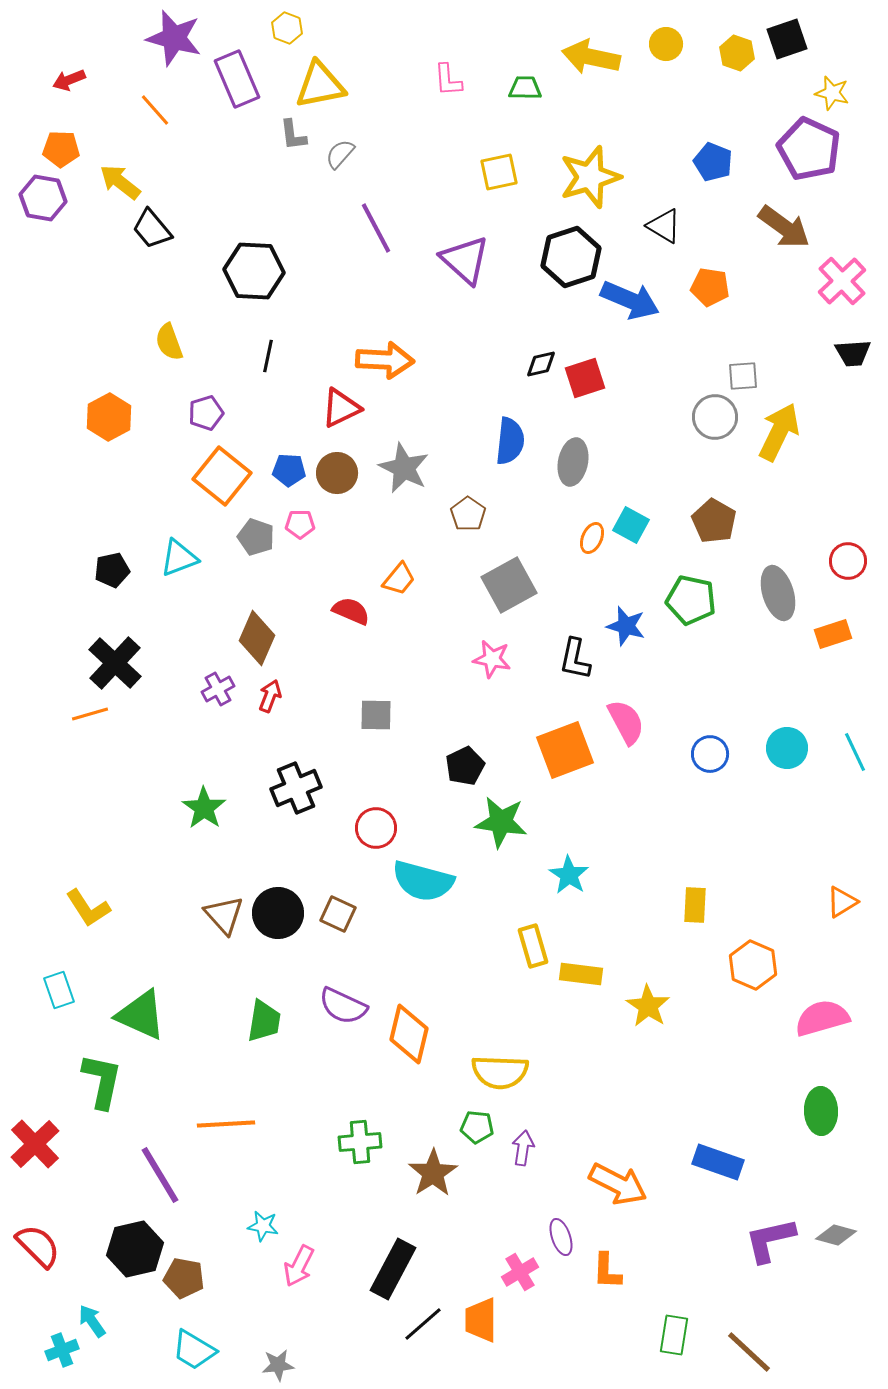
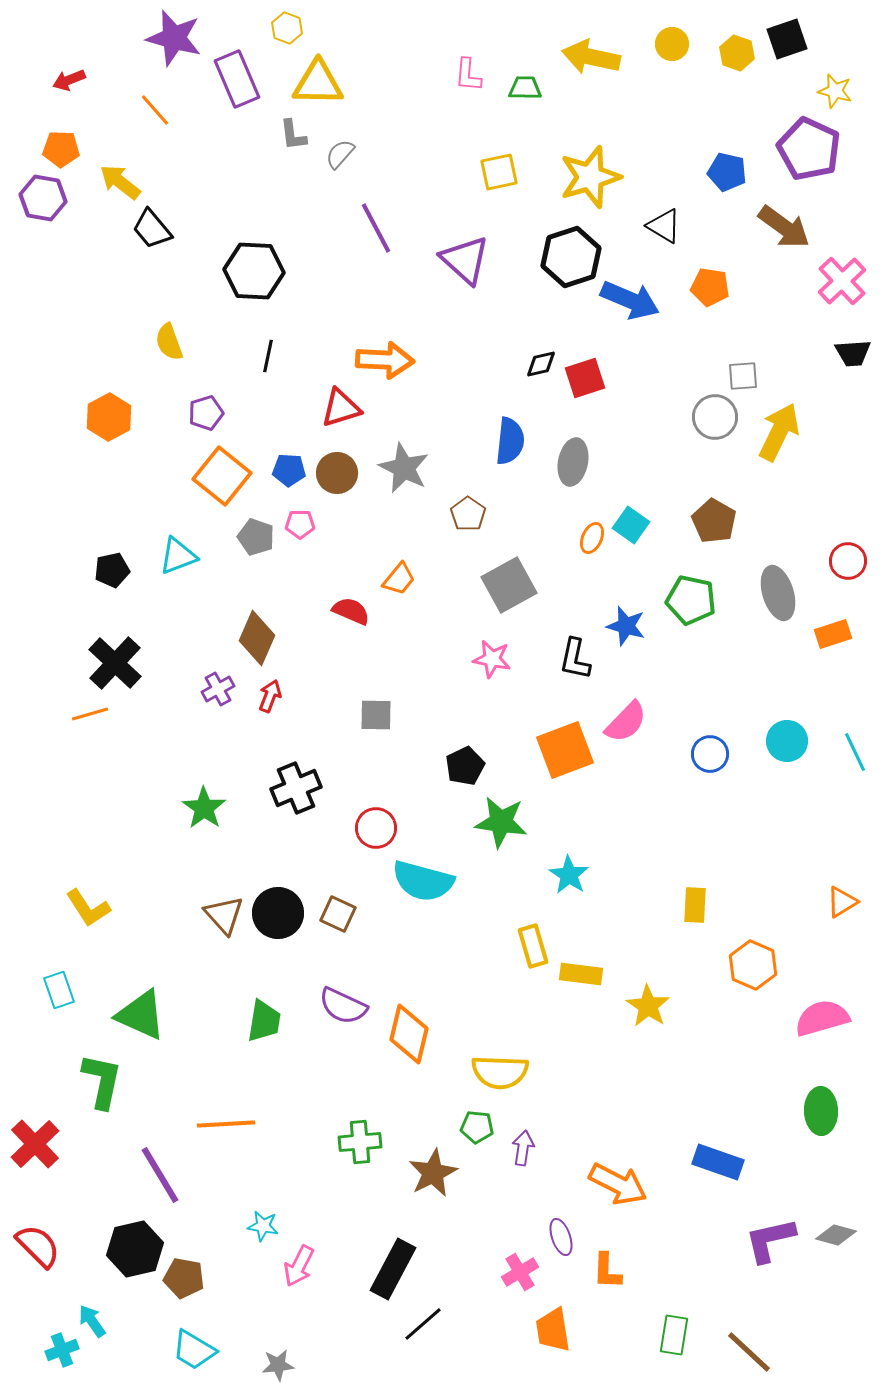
yellow circle at (666, 44): moved 6 px right
pink L-shape at (448, 80): moved 20 px right, 5 px up; rotated 9 degrees clockwise
yellow triangle at (320, 85): moved 2 px left, 2 px up; rotated 12 degrees clockwise
yellow star at (832, 93): moved 3 px right, 2 px up
blue pentagon at (713, 162): moved 14 px right, 10 px down; rotated 9 degrees counterclockwise
red triangle at (341, 408): rotated 9 degrees clockwise
cyan square at (631, 525): rotated 6 degrees clockwise
cyan triangle at (179, 558): moved 1 px left, 2 px up
pink semicircle at (626, 722): rotated 72 degrees clockwise
cyan circle at (787, 748): moved 7 px up
brown star at (433, 1173): rotated 6 degrees clockwise
orange trapezoid at (481, 1320): moved 72 px right, 10 px down; rotated 9 degrees counterclockwise
